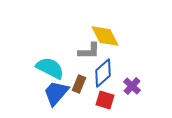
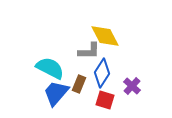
blue diamond: moved 1 px left; rotated 16 degrees counterclockwise
